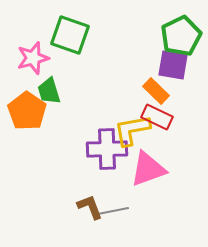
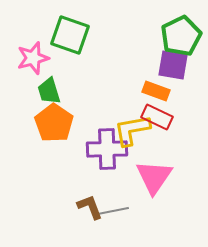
orange rectangle: rotated 24 degrees counterclockwise
orange pentagon: moved 27 px right, 12 px down
pink triangle: moved 6 px right, 8 px down; rotated 36 degrees counterclockwise
